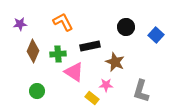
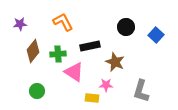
brown diamond: rotated 15 degrees clockwise
yellow rectangle: rotated 32 degrees counterclockwise
